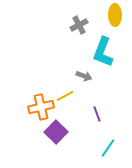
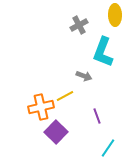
purple line: moved 2 px down
